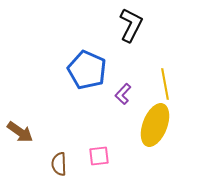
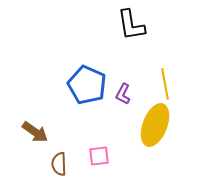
black L-shape: rotated 144 degrees clockwise
blue pentagon: moved 15 px down
purple L-shape: rotated 15 degrees counterclockwise
brown arrow: moved 15 px right
